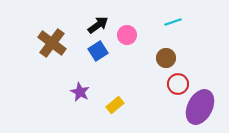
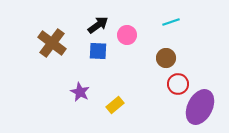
cyan line: moved 2 px left
blue square: rotated 36 degrees clockwise
